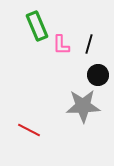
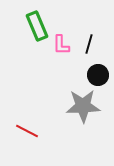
red line: moved 2 px left, 1 px down
